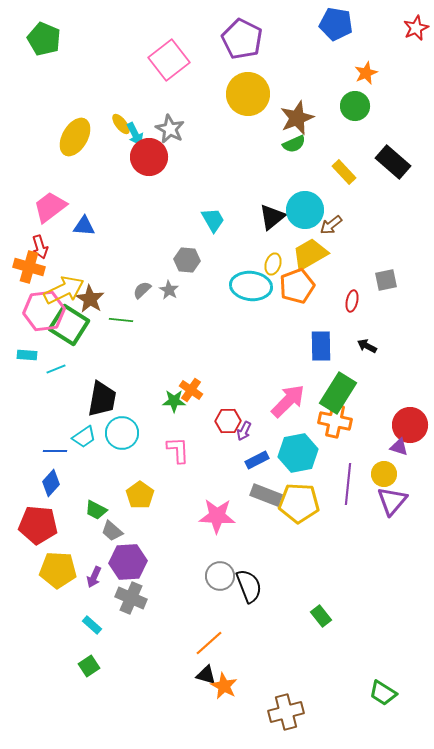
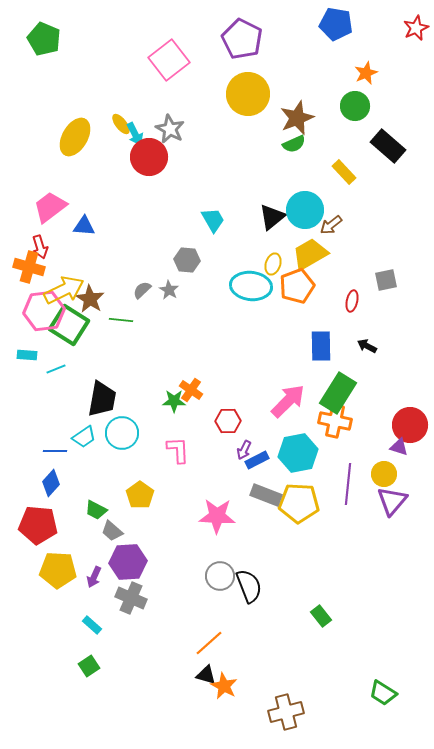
black rectangle at (393, 162): moved 5 px left, 16 px up
purple arrow at (244, 431): moved 19 px down
